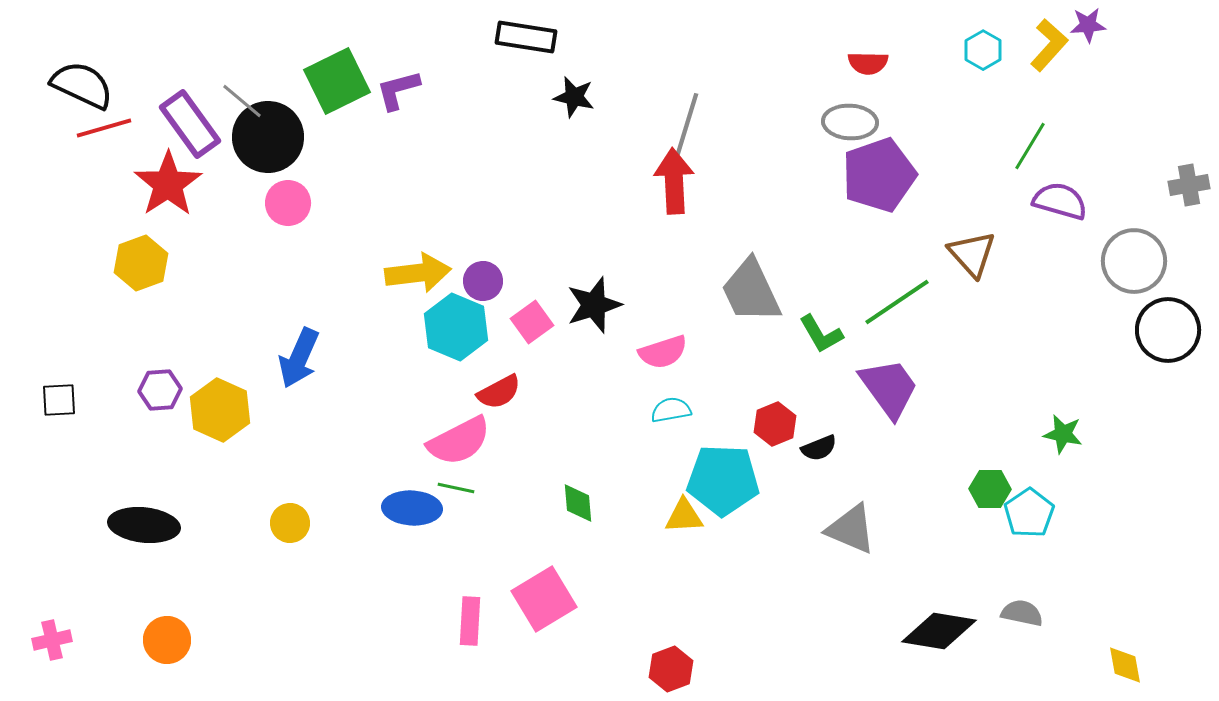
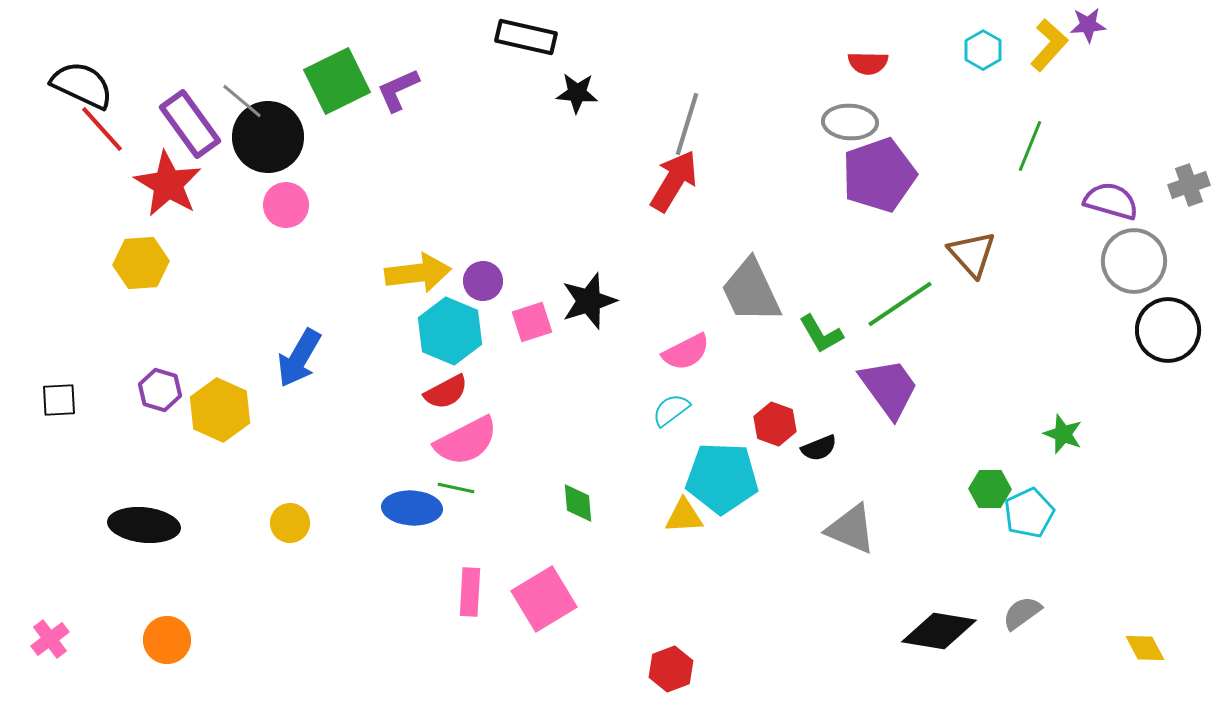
black rectangle at (526, 37): rotated 4 degrees clockwise
purple L-shape at (398, 90): rotated 9 degrees counterclockwise
black star at (574, 97): moved 3 px right, 4 px up; rotated 9 degrees counterclockwise
red line at (104, 128): moved 2 px left, 1 px down; rotated 64 degrees clockwise
green line at (1030, 146): rotated 9 degrees counterclockwise
red arrow at (674, 181): rotated 34 degrees clockwise
red star at (168, 184): rotated 8 degrees counterclockwise
gray cross at (1189, 185): rotated 9 degrees counterclockwise
purple semicircle at (1060, 201): moved 51 px right
pink circle at (288, 203): moved 2 px left, 2 px down
yellow hexagon at (141, 263): rotated 16 degrees clockwise
green line at (897, 302): moved 3 px right, 2 px down
black star at (594, 305): moved 5 px left, 4 px up
pink square at (532, 322): rotated 18 degrees clockwise
cyan hexagon at (456, 327): moved 6 px left, 4 px down
pink semicircle at (663, 352): moved 23 px right; rotated 9 degrees counterclockwise
blue arrow at (299, 358): rotated 6 degrees clockwise
purple hexagon at (160, 390): rotated 21 degrees clockwise
red semicircle at (499, 392): moved 53 px left
cyan semicircle at (671, 410): rotated 27 degrees counterclockwise
red hexagon at (775, 424): rotated 18 degrees counterclockwise
green star at (1063, 434): rotated 9 degrees clockwise
pink semicircle at (459, 441): moved 7 px right
cyan pentagon at (723, 480): moved 1 px left, 2 px up
cyan pentagon at (1029, 513): rotated 9 degrees clockwise
gray semicircle at (1022, 613): rotated 48 degrees counterclockwise
pink rectangle at (470, 621): moved 29 px up
pink cross at (52, 640): moved 2 px left, 1 px up; rotated 24 degrees counterclockwise
yellow diamond at (1125, 665): moved 20 px right, 17 px up; rotated 18 degrees counterclockwise
